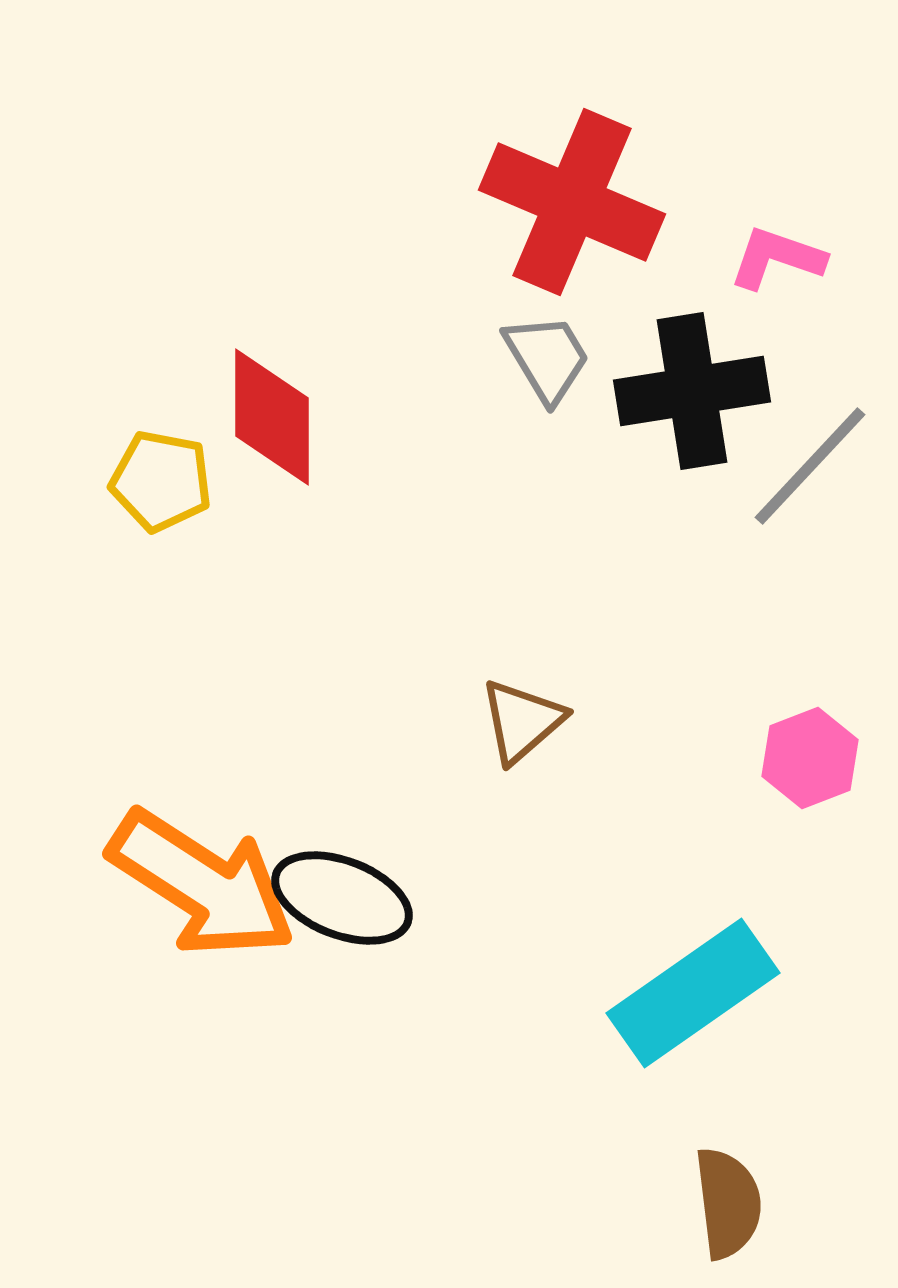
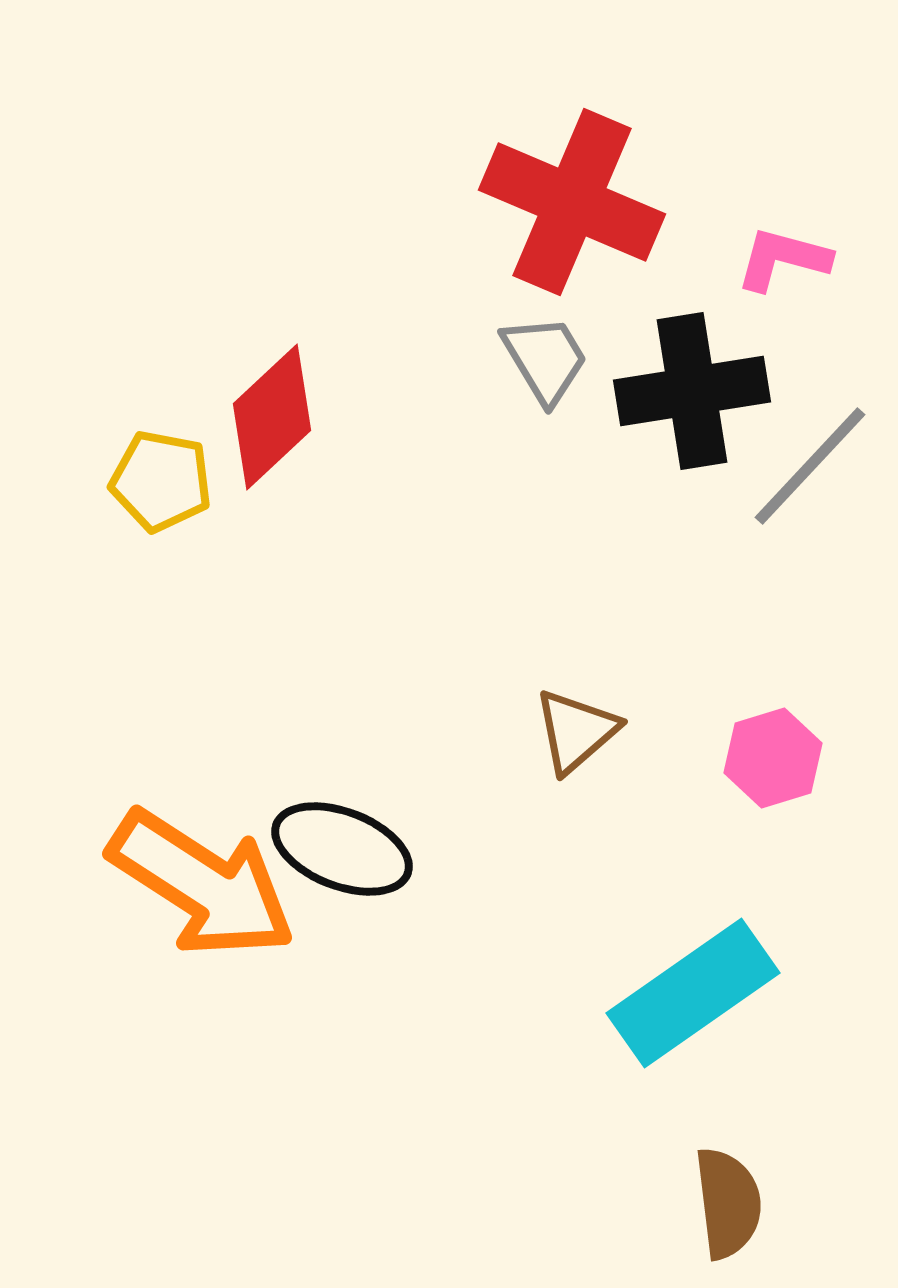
pink L-shape: moved 6 px right, 1 px down; rotated 4 degrees counterclockwise
gray trapezoid: moved 2 px left, 1 px down
red diamond: rotated 47 degrees clockwise
brown triangle: moved 54 px right, 10 px down
pink hexagon: moved 37 px left; rotated 4 degrees clockwise
black ellipse: moved 49 px up
